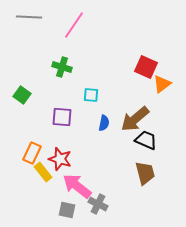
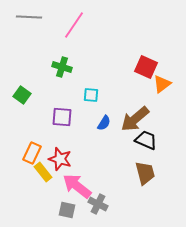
blue semicircle: rotated 21 degrees clockwise
